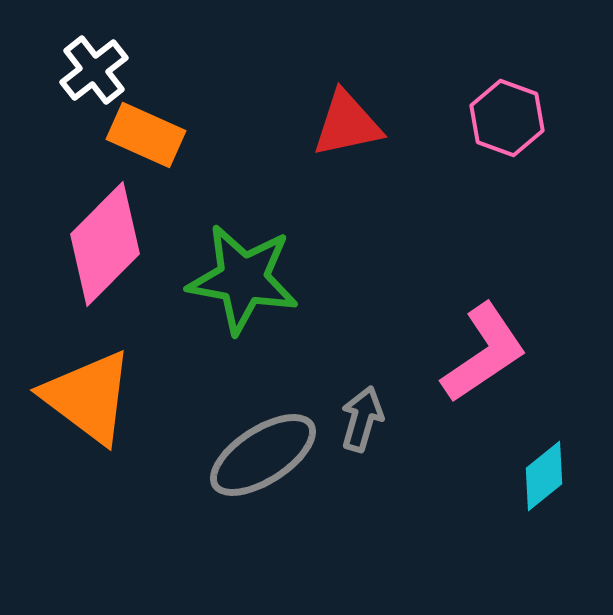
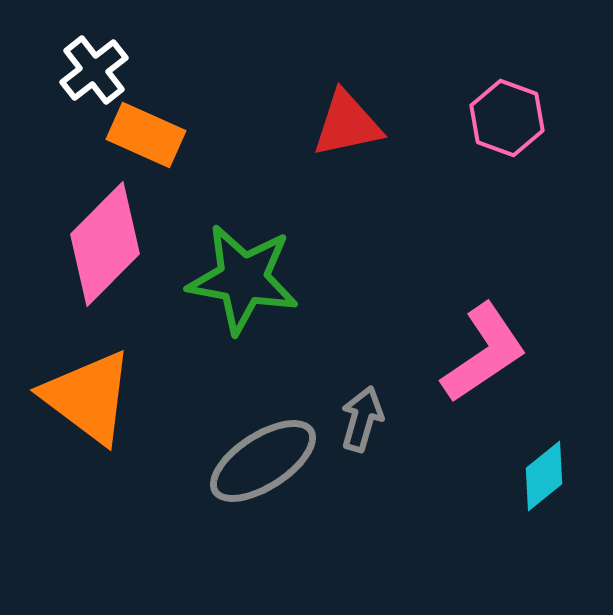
gray ellipse: moved 6 px down
